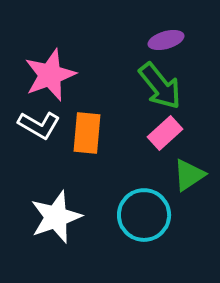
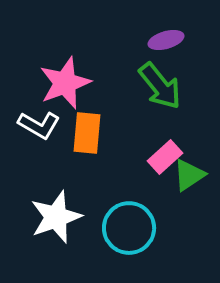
pink star: moved 15 px right, 8 px down
pink rectangle: moved 24 px down
cyan circle: moved 15 px left, 13 px down
